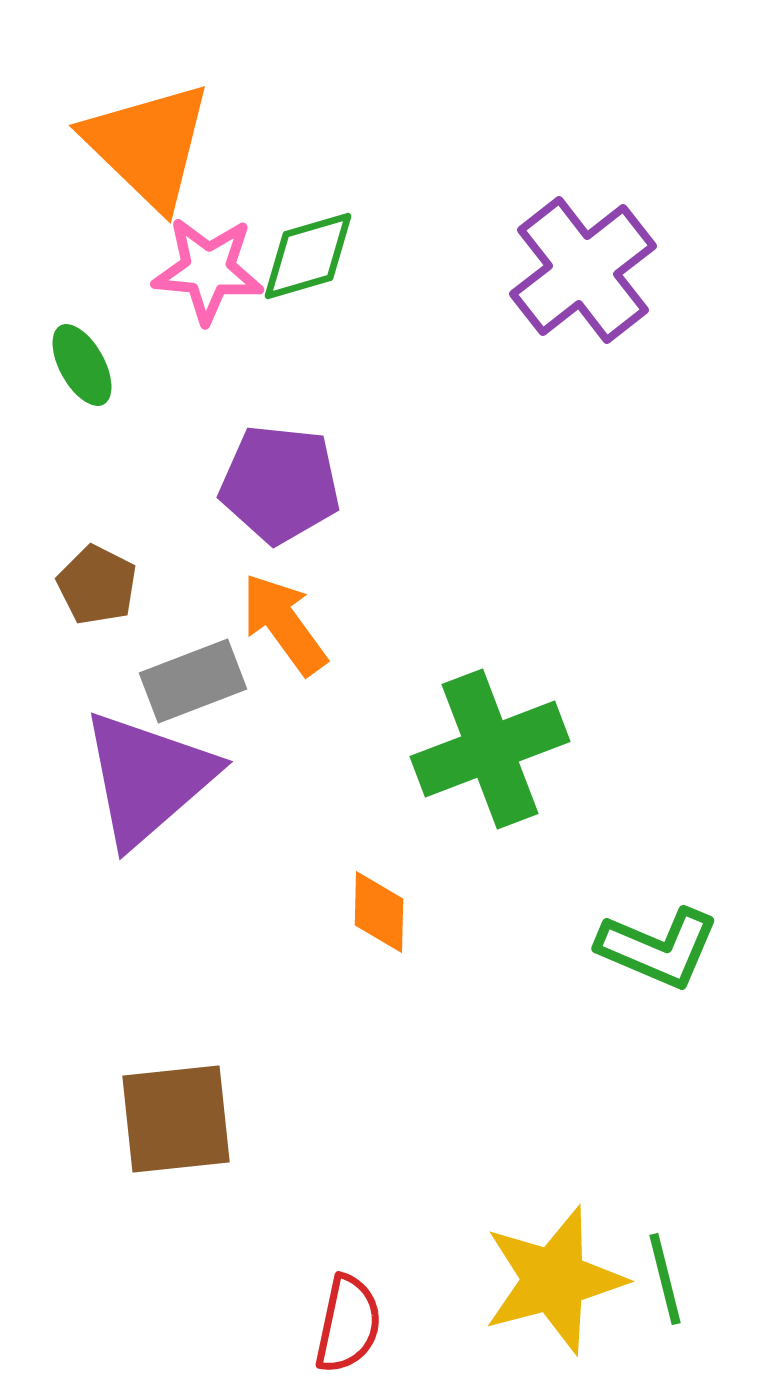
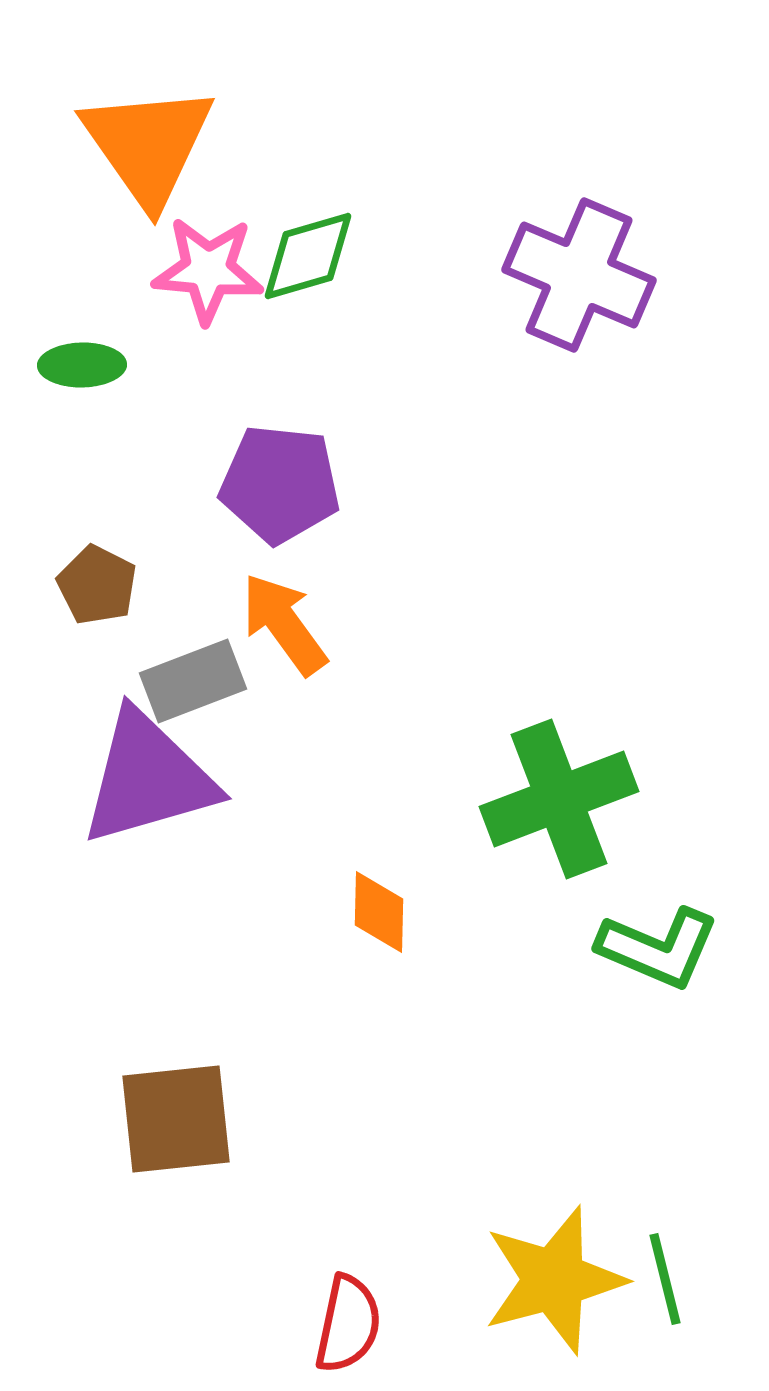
orange triangle: rotated 11 degrees clockwise
purple cross: moved 4 px left, 5 px down; rotated 29 degrees counterclockwise
green ellipse: rotated 62 degrees counterclockwise
green cross: moved 69 px right, 50 px down
purple triangle: rotated 25 degrees clockwise
